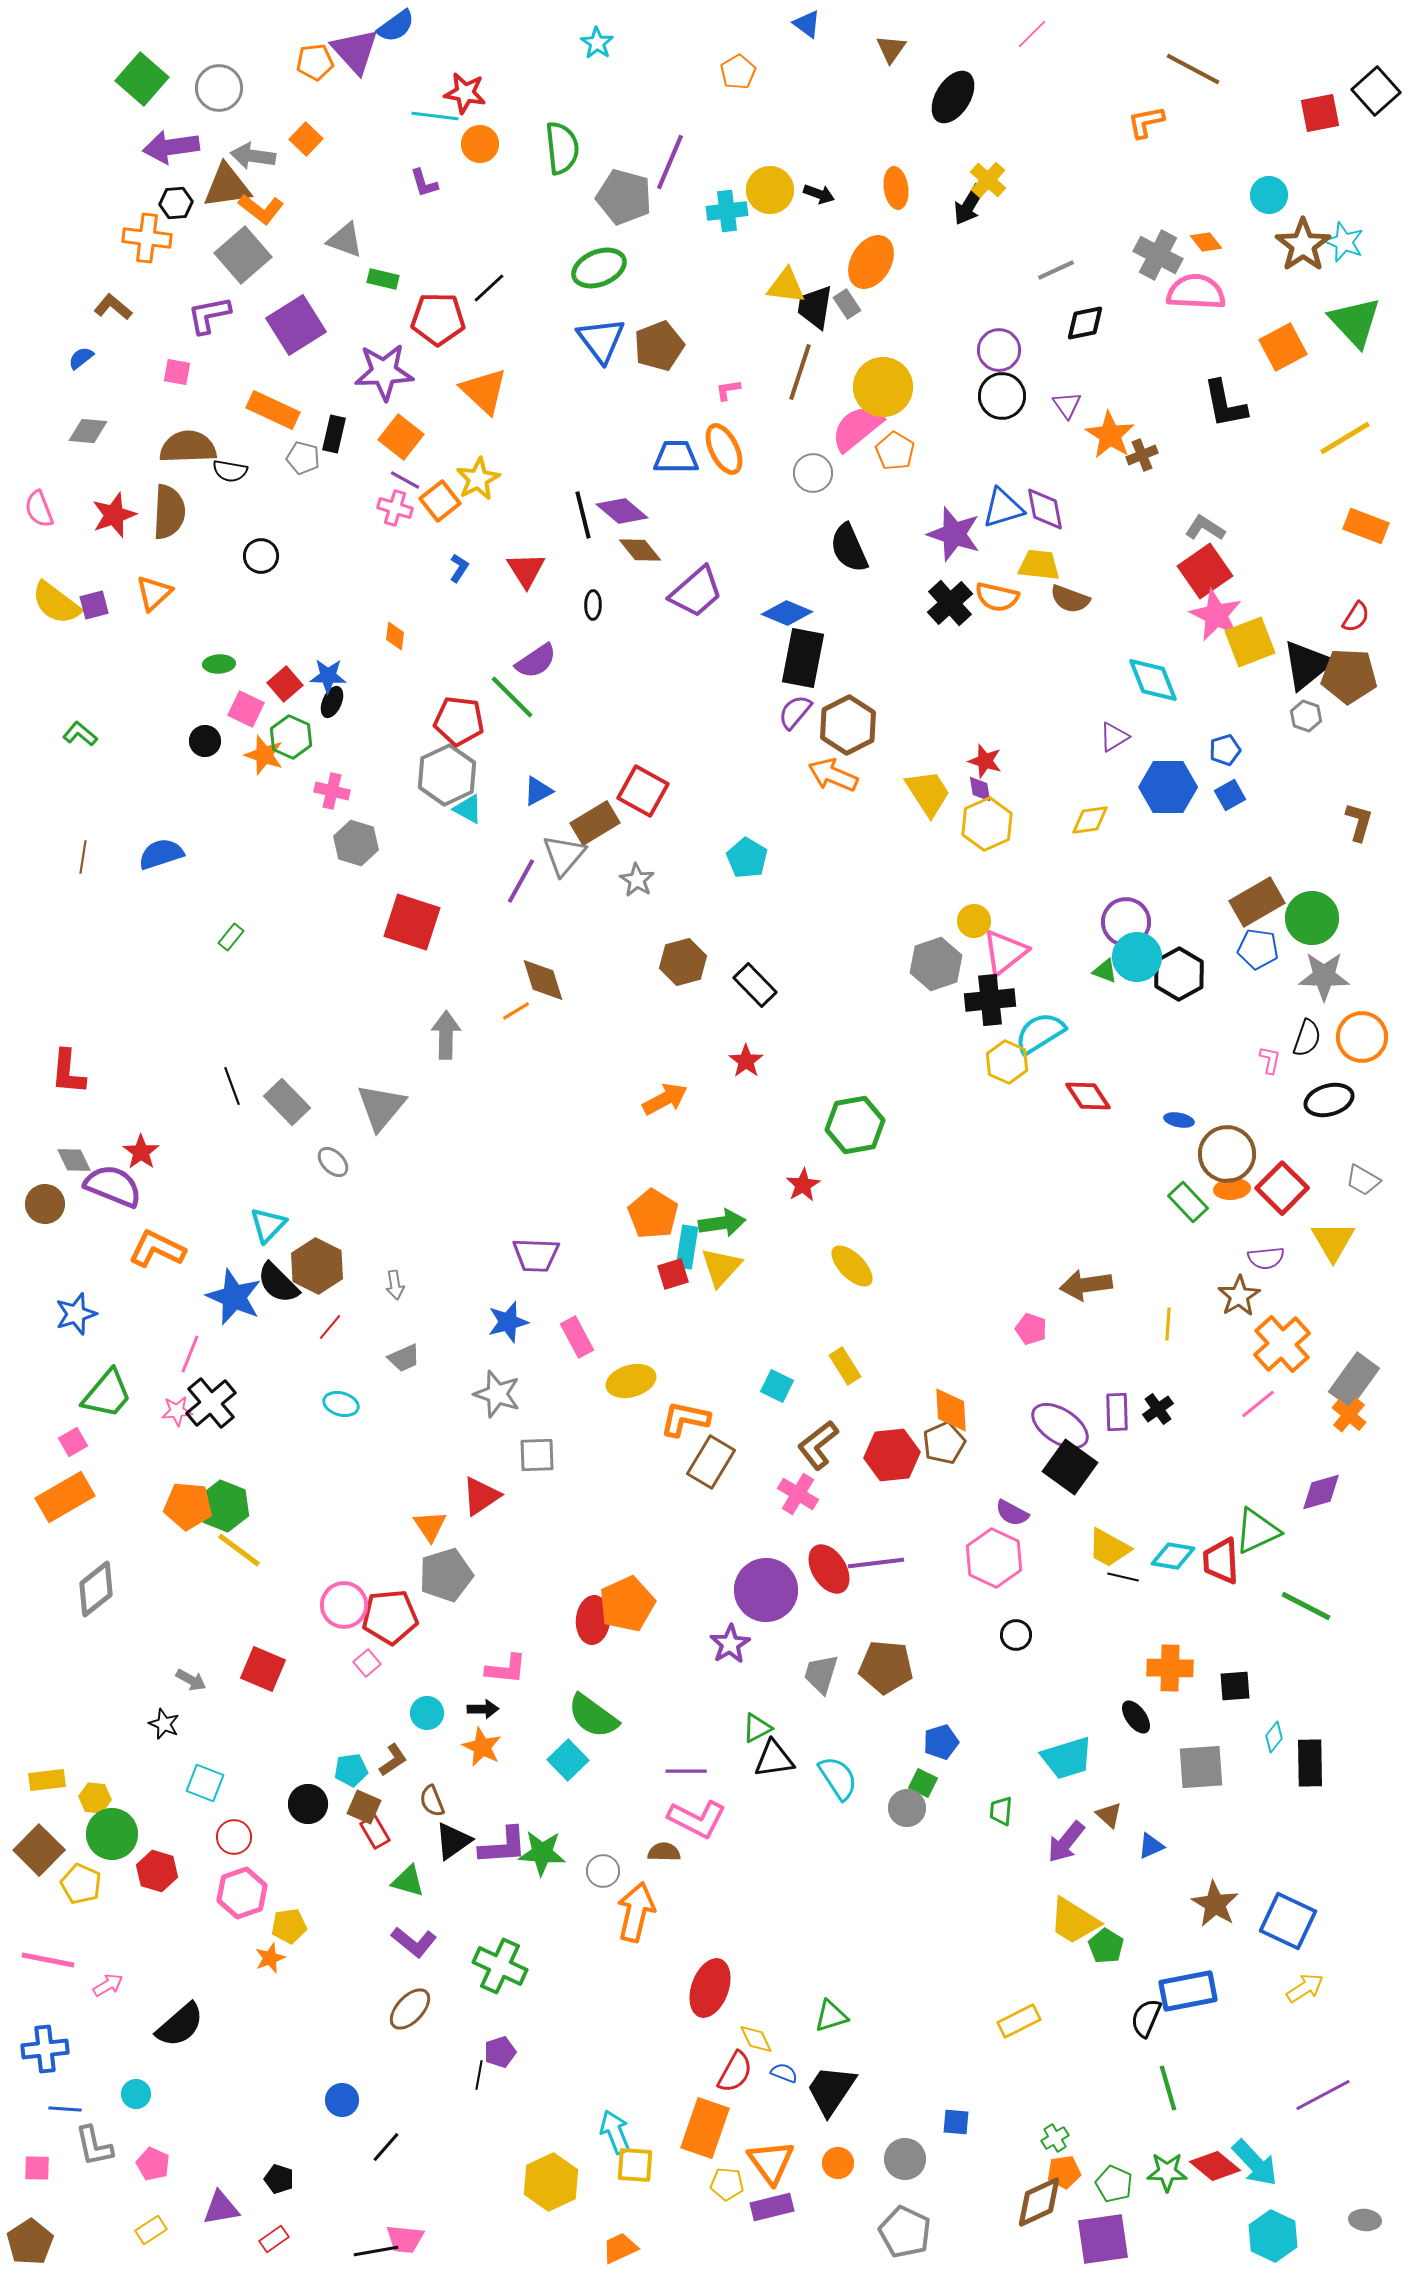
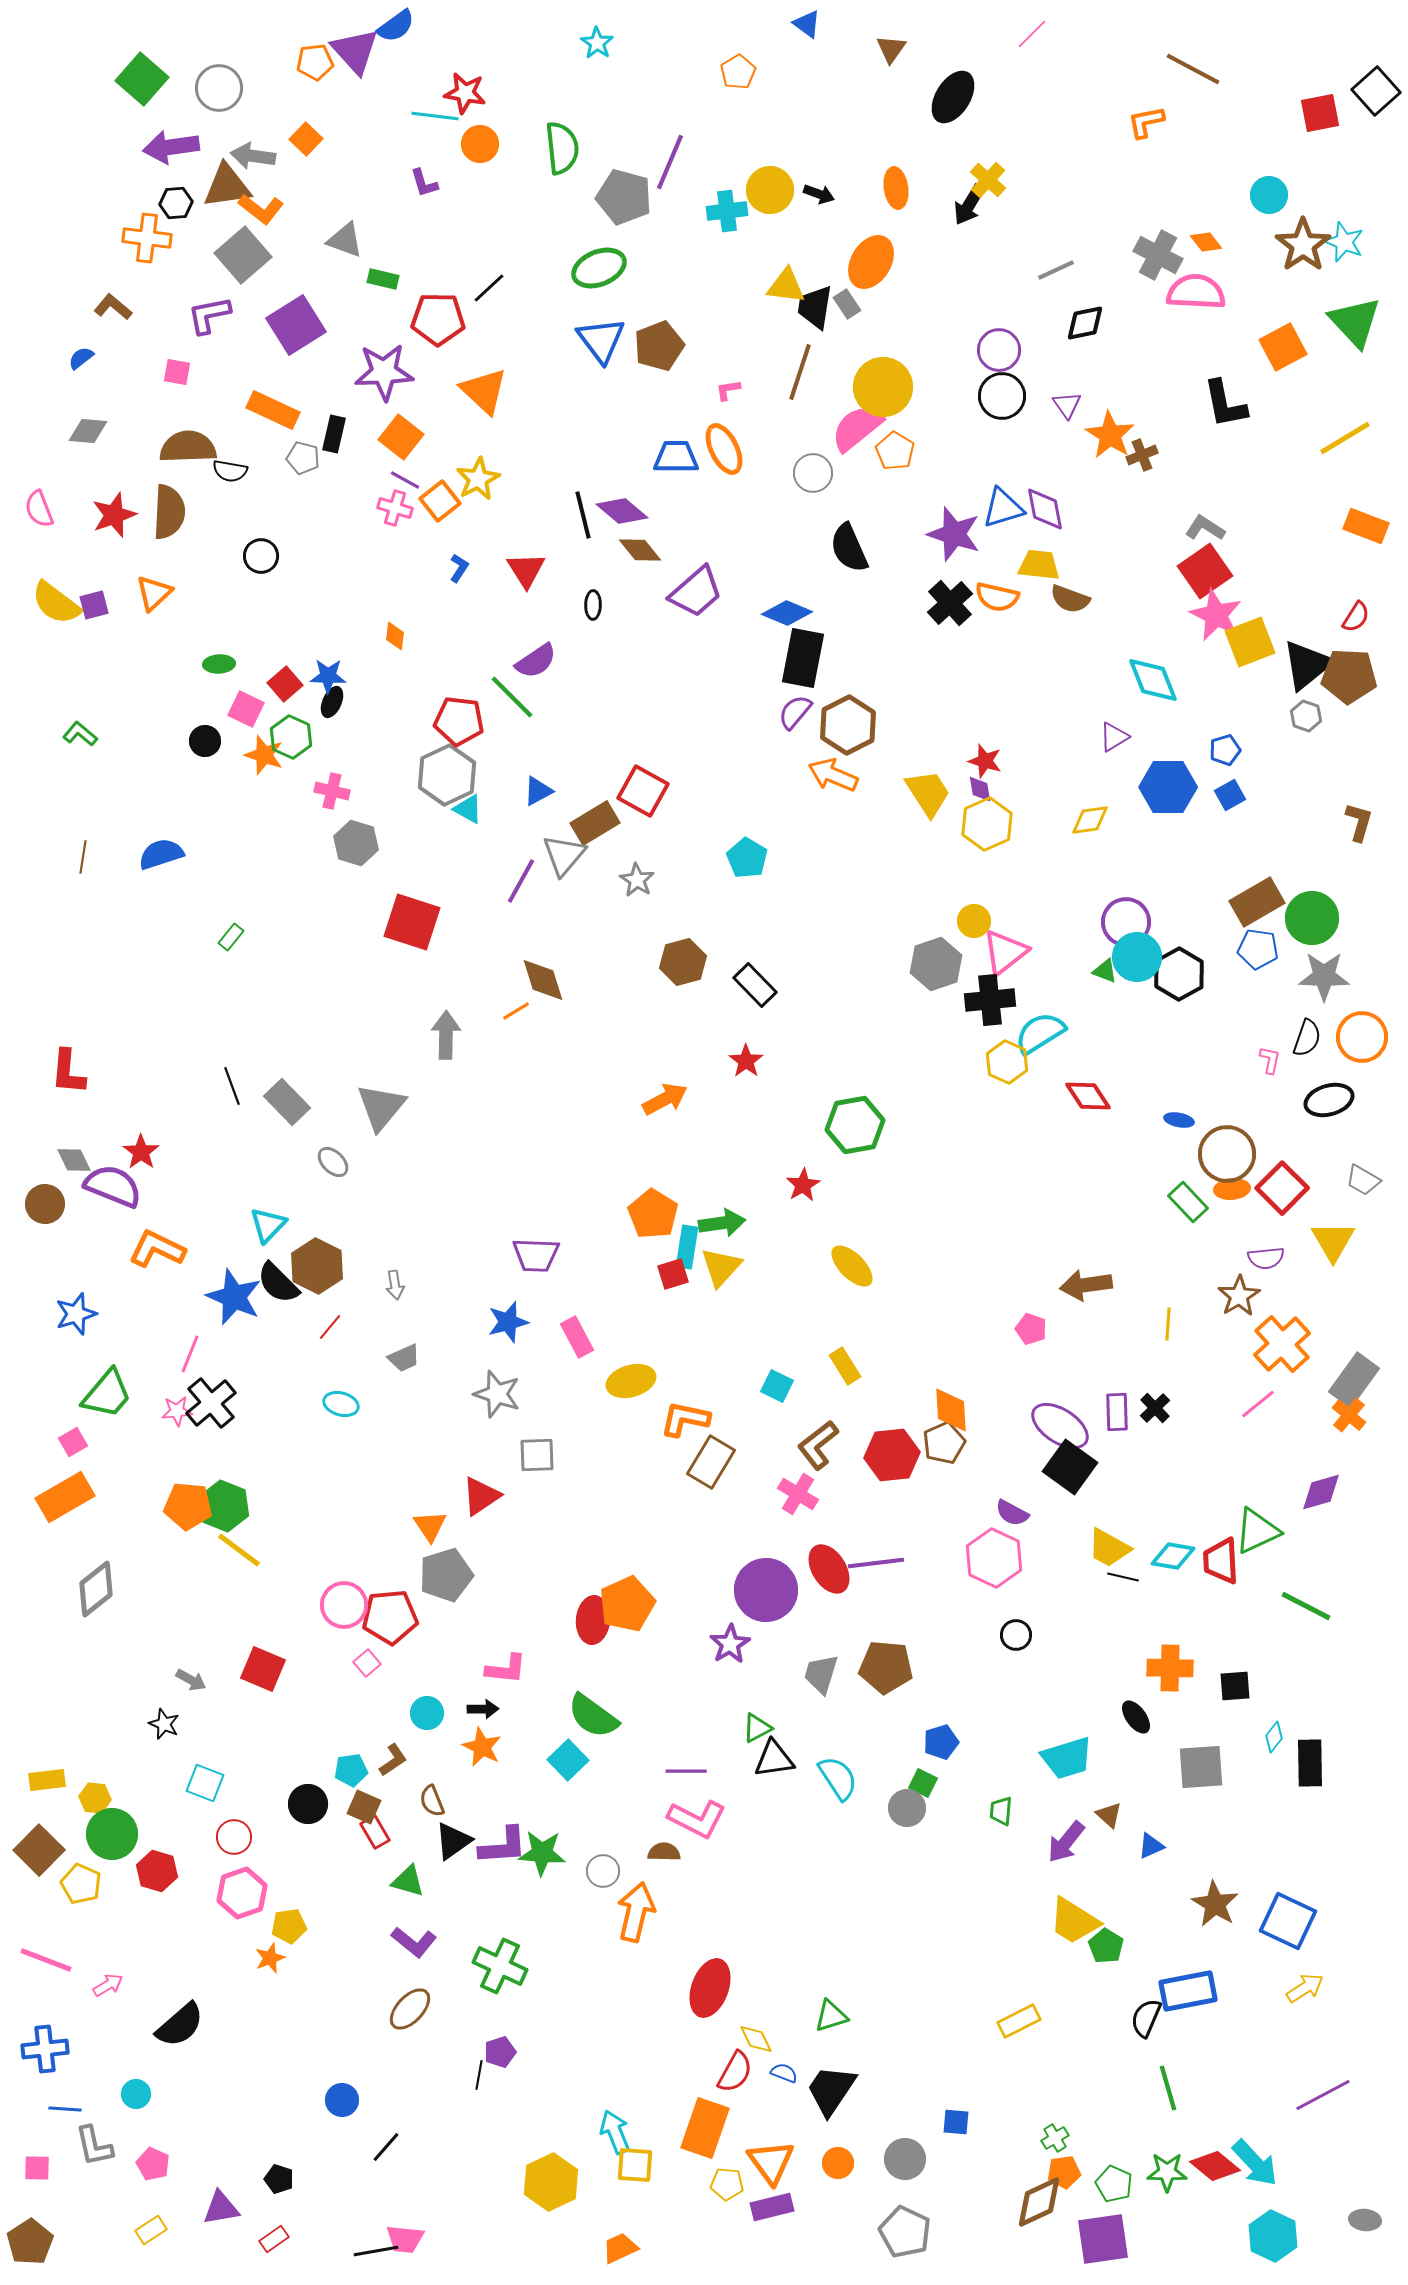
black cross at (1158, 1409): moved 3 px left, 1 px up; rotated 8 degrees counterclockwise
pink line at (48, 1960): moved 2 px left; rotated 10 degrees clockwise
